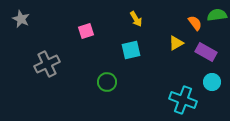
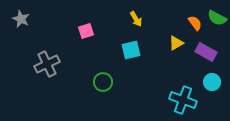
green semicircle: moved 3 px down; rotated 144 degrees counterclockwise
green circle: moved 4 px left
